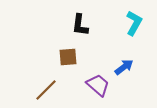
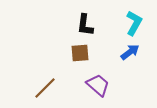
black L-shape: moved 5 px right
brown square: moved 12 px right, 4 px up
blue arrow: moved 6 px right, 15 px up
brown line: moved 1 px left, 2 px up
